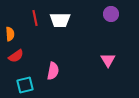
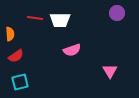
purple circle: moved 6 px right, 1 px up
red line: rotated 70 degrees counterclockwise
pink triangle: moved 2 px right, 11 px down
pink semicircle: moved 19 px right, 21 px up; rotated 60 degrees clockwise
cyan square: moved 5 px left, 3 px up
